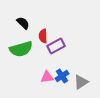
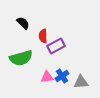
green semicircle: moved 9 px down
gray triangle: rotated 28 degrees clockwise
